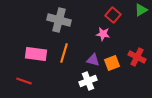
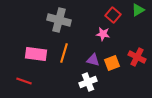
green triangle: moved 3 px left
white cross: moved 1 px down
